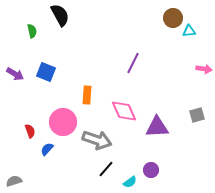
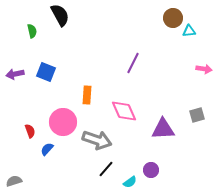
purple arrow: rotated 138 degrees clockwise
purple triangle: moved 6 px right, 2 px down
